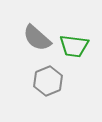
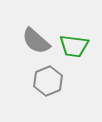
gray semicircle: moved 1 px left, 3 px down
